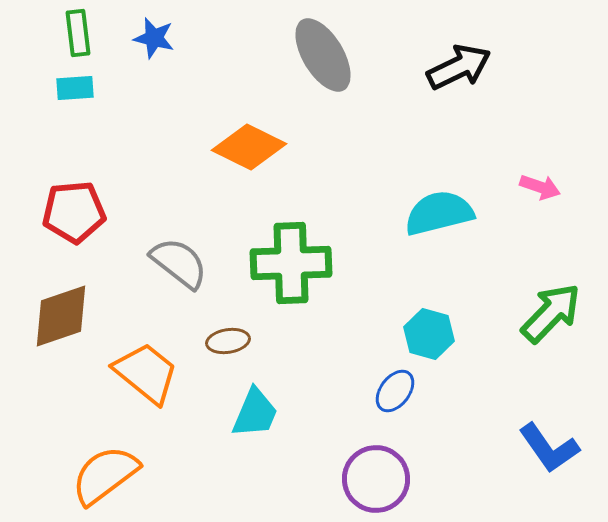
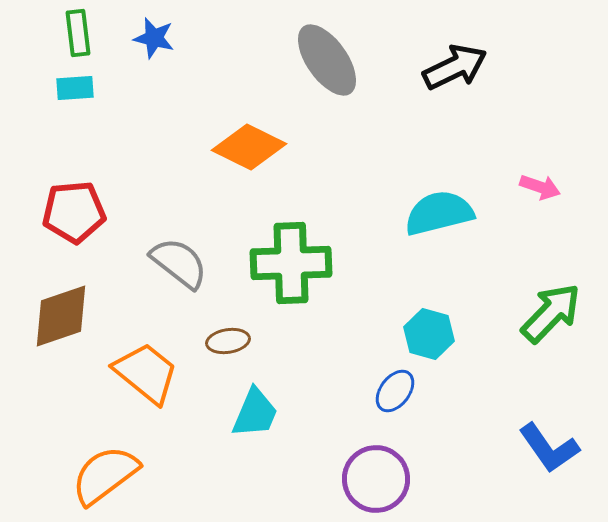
gray ellipse: moved 4 px right, 5 px down; rotated 4 degrees counterclockwise
black arrow: moved 4 px left
